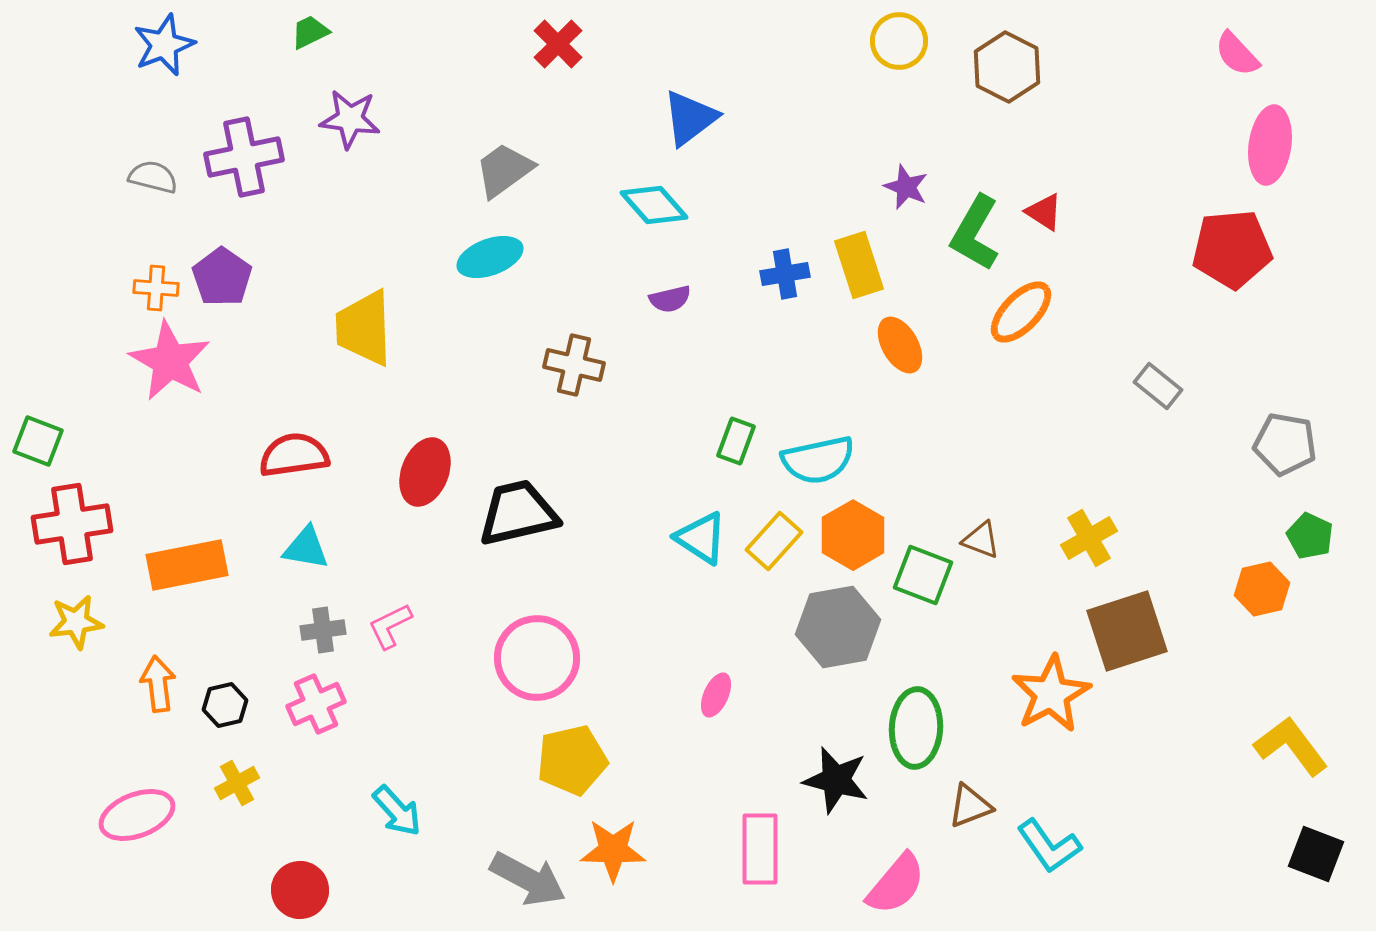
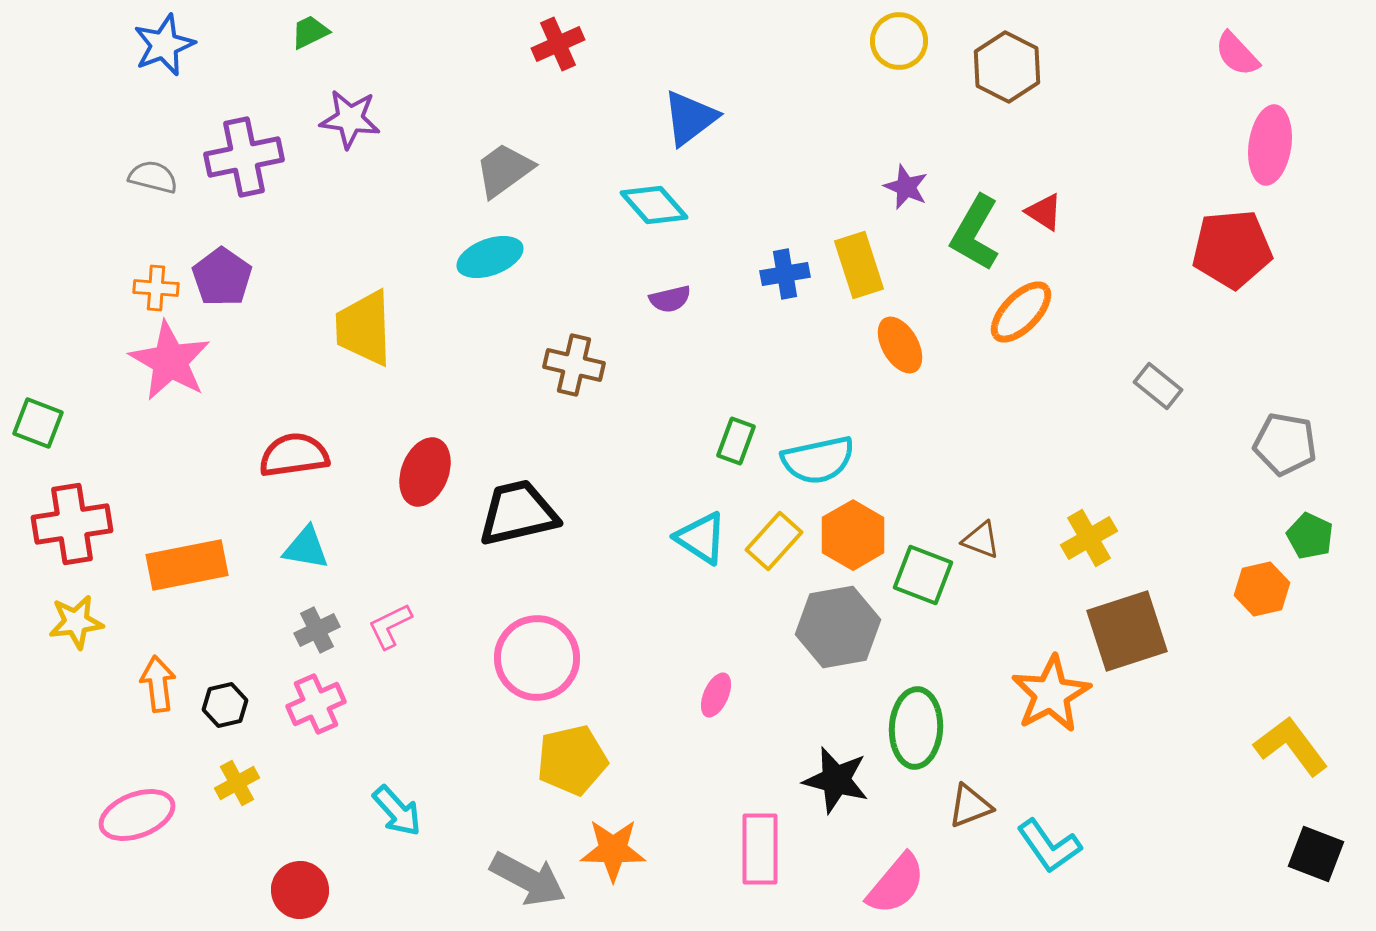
red cross at (558, 44): rotated 21 degrees clockwise
green square at (38, 441): moved 18 px up
gray cross at (323, 630): moved 6 px left; rotated 18 degrees counterclockwise
